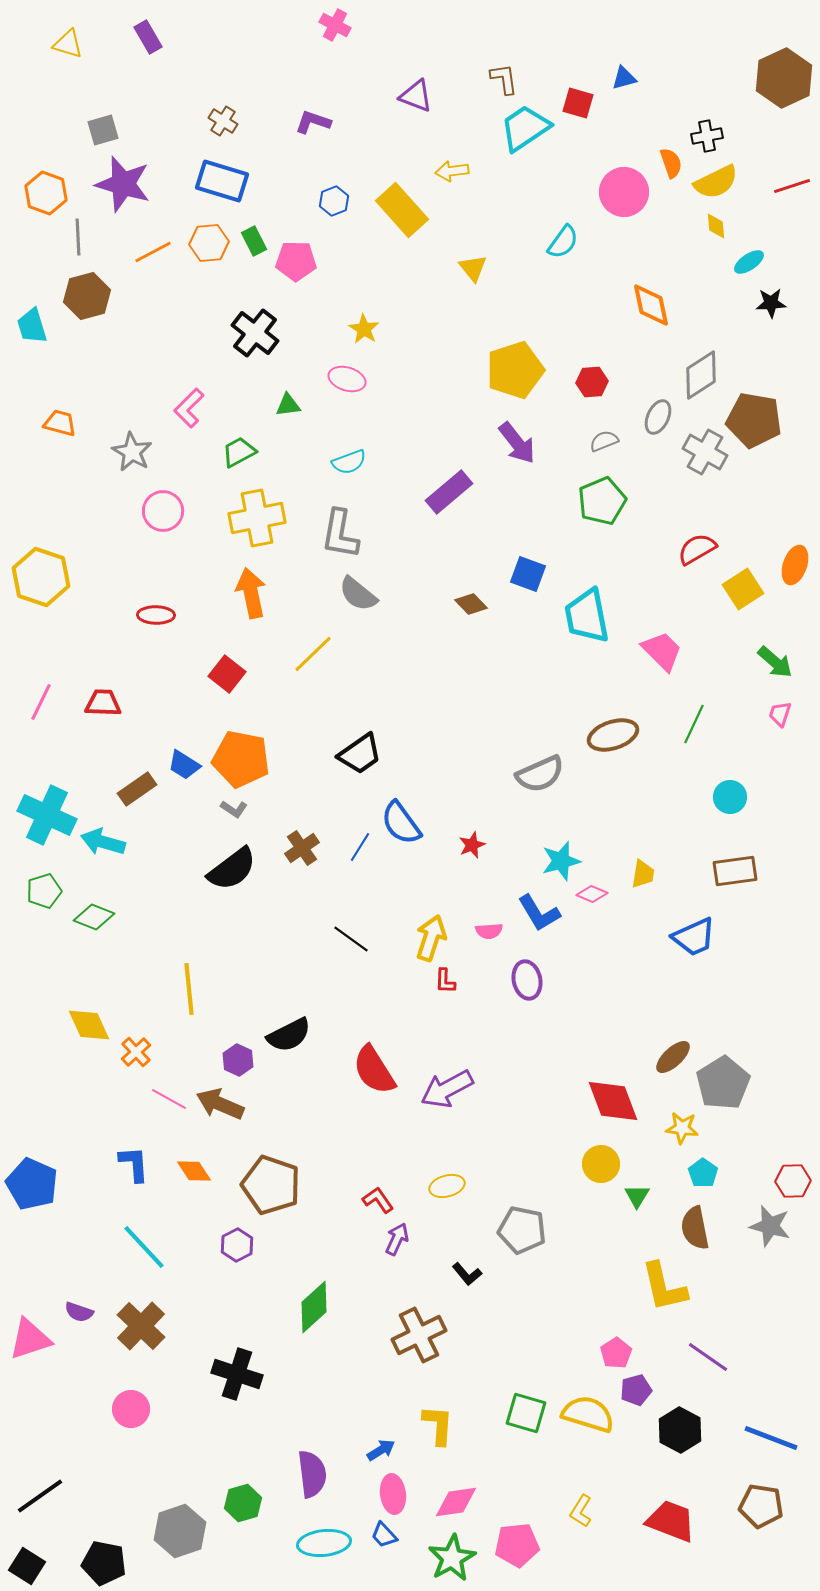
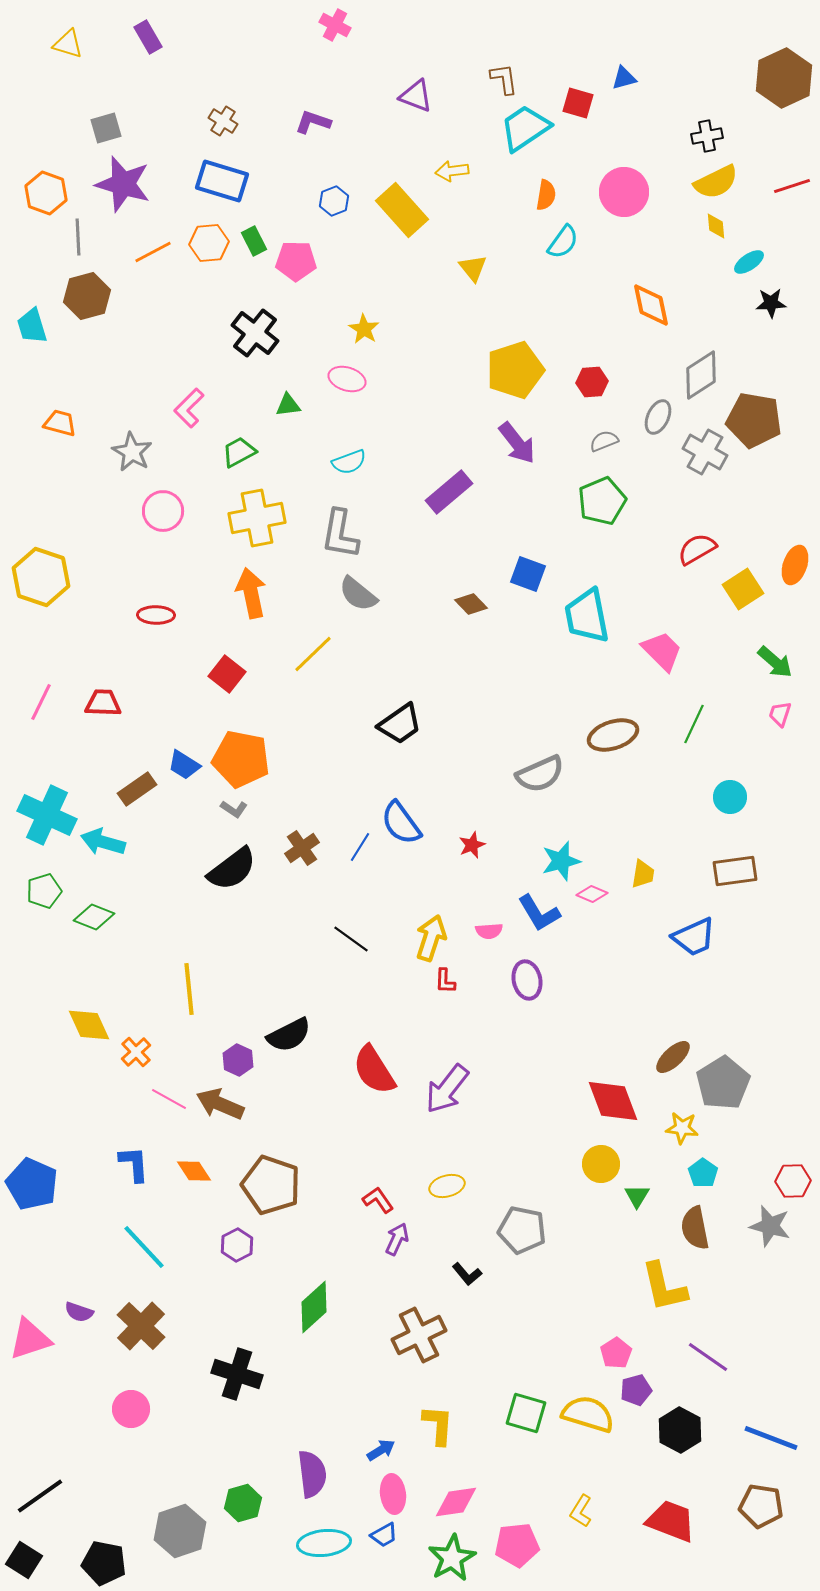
gray square at (103, 130): moved 3 px right, 2 px up
orange semicircle at (671, 163): moved 125 px left, 32 px down; rotated 28 degrees clockwise
black trapezoid at (360, 754): moved 40 px right, 30 px up
purple arrow at (447, 1089): rotated 24 degrees counterclockwise
blue trapezoid at (384, 1535): rotated 76 degrees counterclockwise
black square at (27, 1566): moved 3 px left, 6 px up
